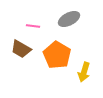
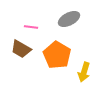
pink line: moved 2 px left, 1 px down
